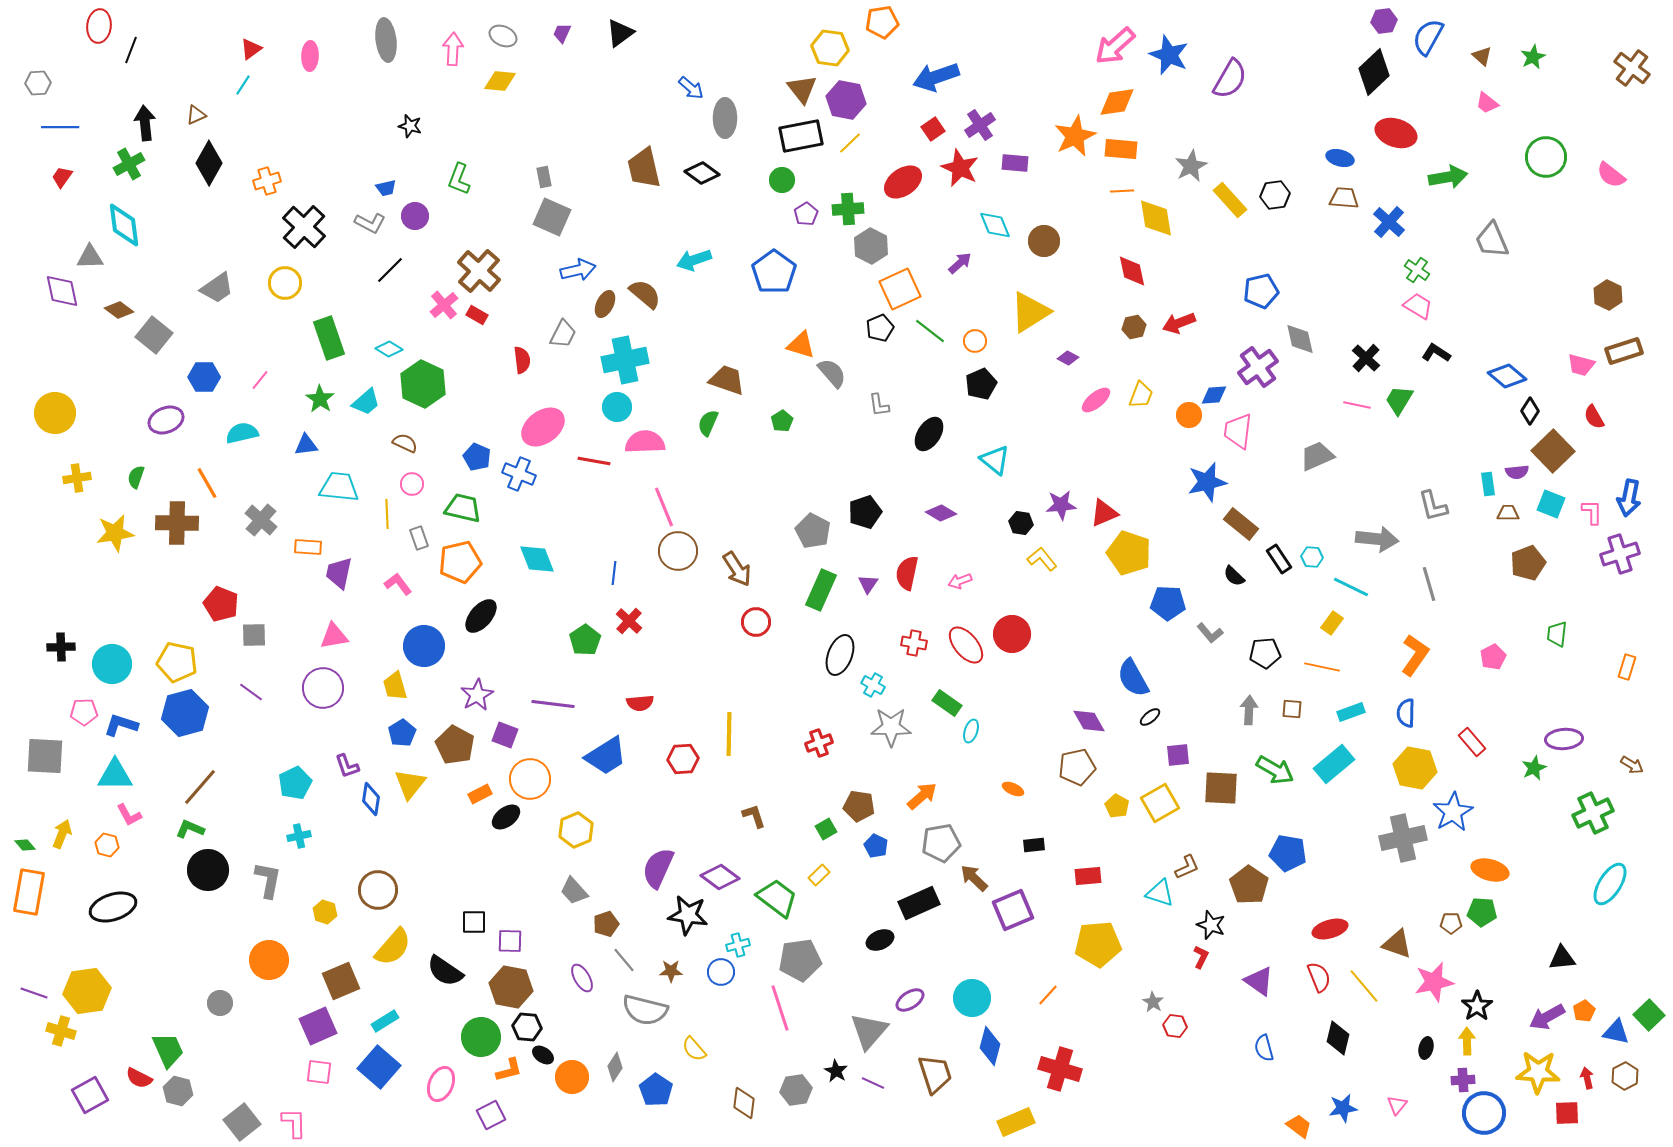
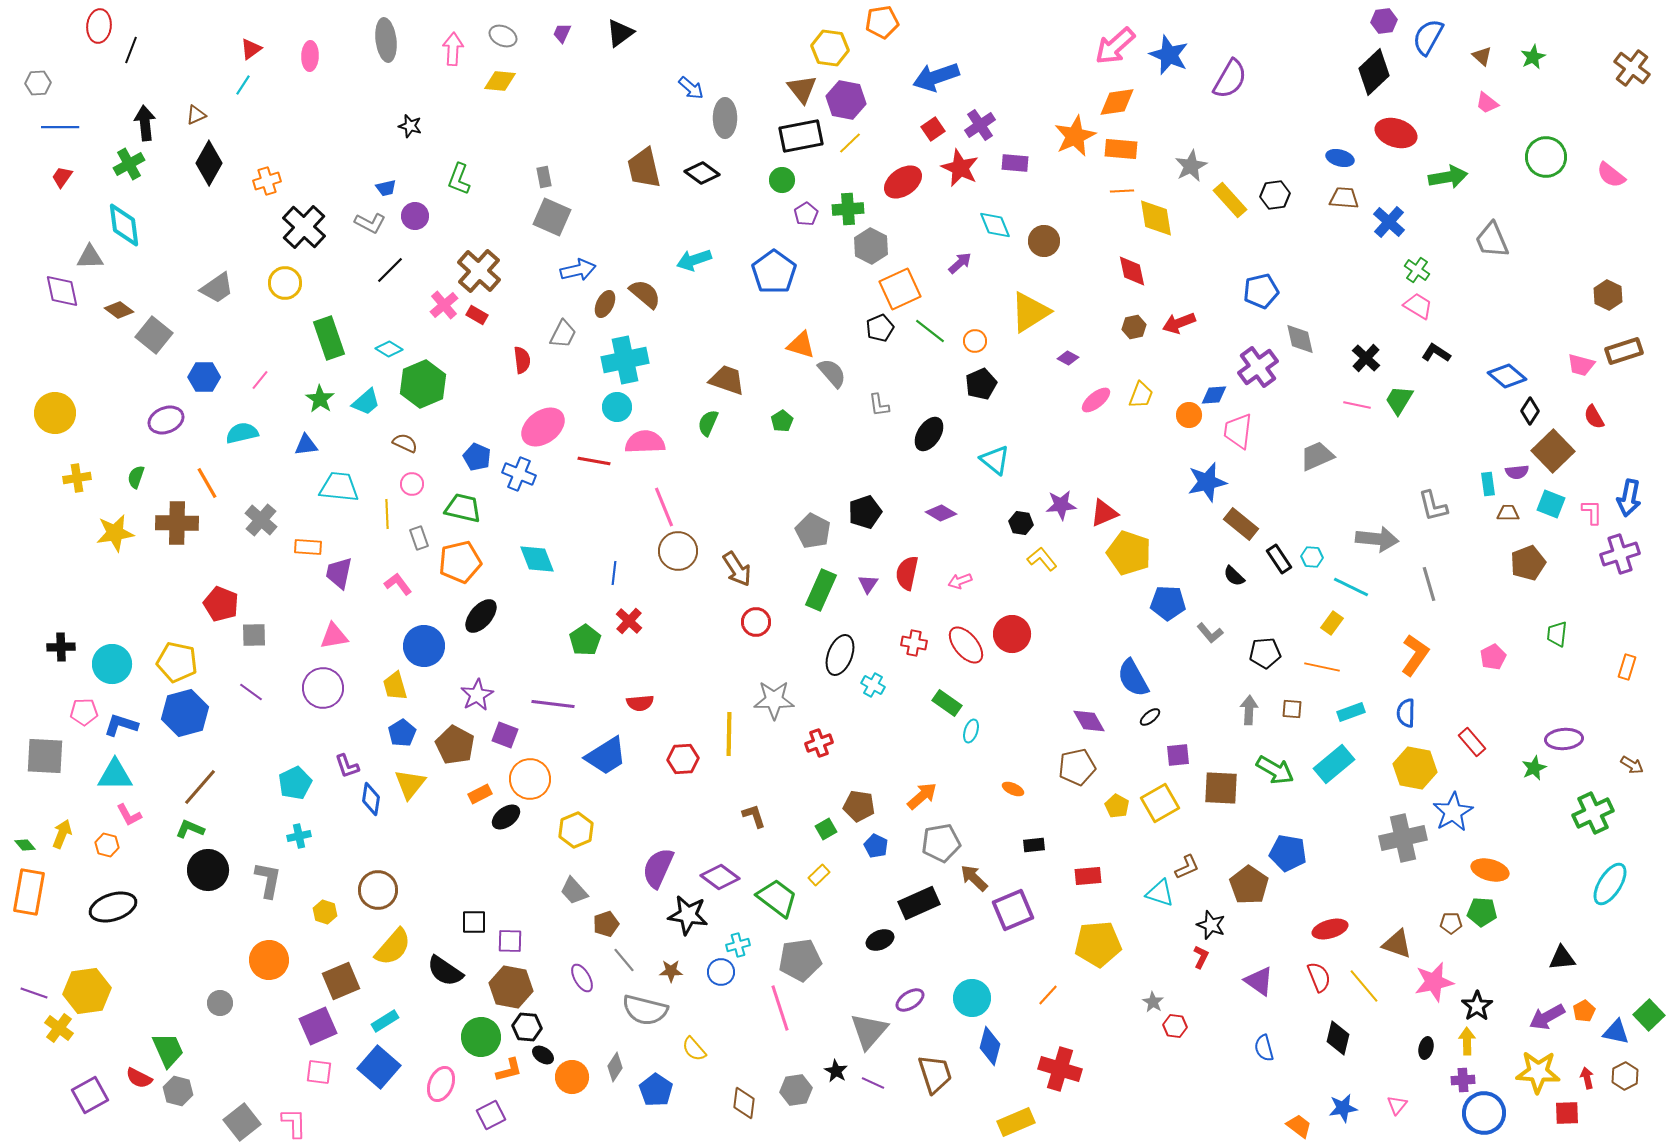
green hexagon at (423, 384): rotated 12 degrees clockwise
gray star at (891, 727): moved 117 px left, 27 px up
yellow cross at (61, 1031): moved 2 px left, 3 px up; rotated 20 degrees clockwise
